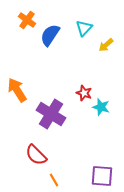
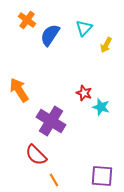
yellow arrow: rotated 21 degrees counterclockwise
orange arrow: moved 2 px right
purple cross: moved 7 px down
